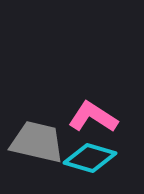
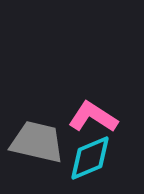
cyan diamond: rotated 39 degrees counterclockwise
